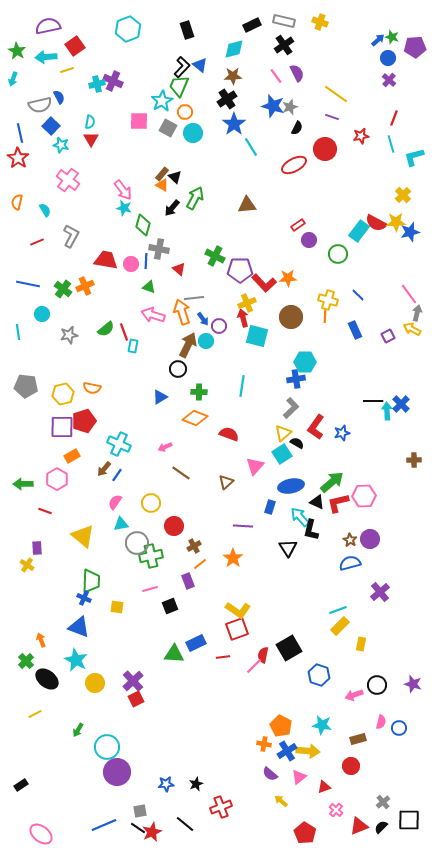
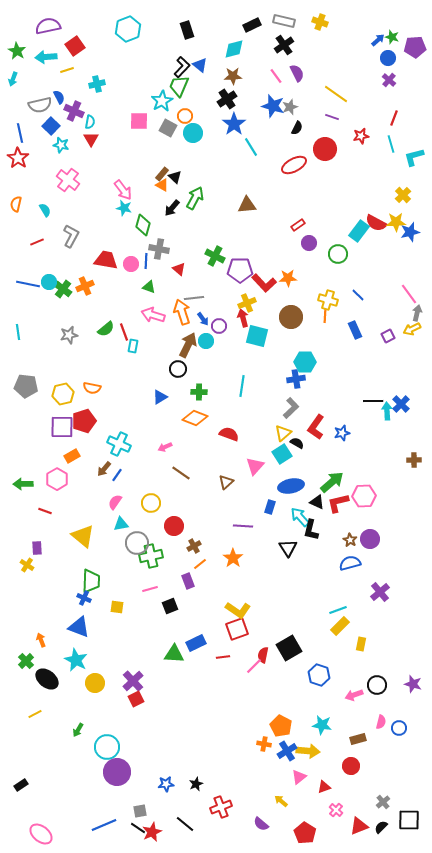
purple cross at (113, 81): moved 39 px left, 30 px down
orange circle at (185, 112): moved 4 px down
orange semicircle at (17, 202): moved 1 px left, 2 px down
purple circle at (309, 240): moved 3 px down
cyan circle at (42, 314): moved 7 px right, 32 px up
yellow arrow at (412, 329): rotated 54 degrees counterclockwise
purple semicircle at (270, 774): moved 9 px left, 50 px down
